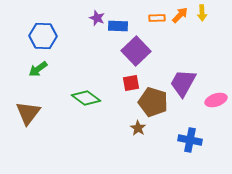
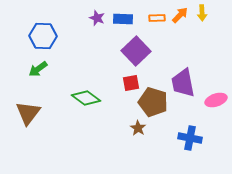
blue rectangle: moved 5 px right, 7 px up
purple trapezoid: rotated 40 degrees counterclockwise
blue cross: moved 2 px up
